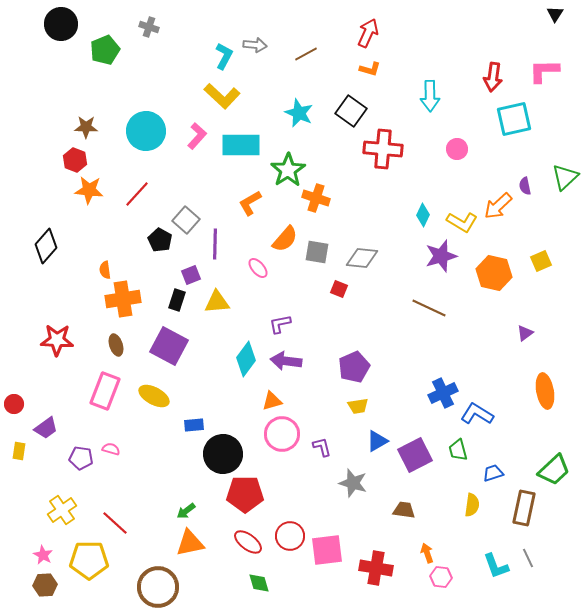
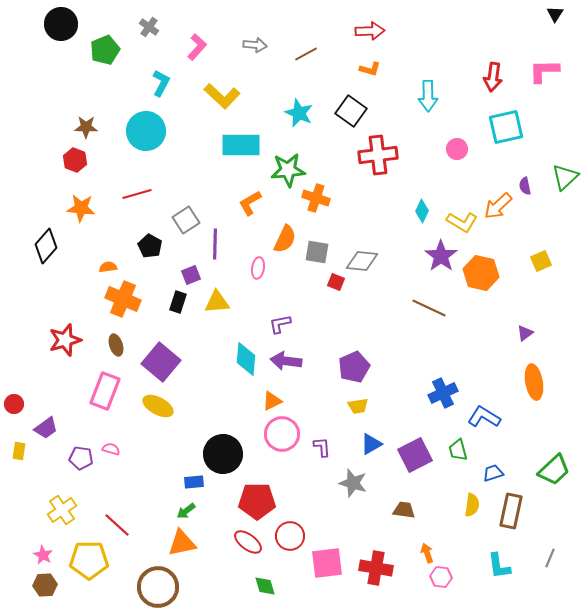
gray cross at (149, 27): rotated 18 degrees clockwise
red arrow at (368, 33): moved 2 px right, 2 px up; rotated 64 degrees clockwise
cyan L-shape at (224, 56): moved 63 px left, 27 px down
cyan arrow at (430, 96): moved 2 px left
cyan square at (514, 119): moved 8 px left, 8 px down
pink L-shape at (197, 136): moved 89 px up
red cross at (383, 149): moved 5 px left, 6 px down; rotated 12 degrees counterclockwise
green star at (288, 170): rotated 28 degrees clockwise
orange star at (89, 190): moved 8 px left, 18 px down
red line at (137, 194): rotated 32 degrees clockwise
cyan diamond at (423, 215): moved 1 px left, 4 px up
gray square at (186, 220): rotated 16 degrees clockwise
orange semicircle at (285, 239): rotated 16 degrees counterclockwise
black pentagon at (160, 240): moved 10 px left, 6 px down
purple star at (441, 256): rotated 20 degrees counterclockwise
gray diamond at (362, 258): moved 3 px down
pink ellipse at (258, 268): rotated 50 degrees clockwise
orange semicircle at (105, 270): moved 3 px right, 3 px up; rotated 90 degrees clockwise
orange hexagon at (494, 273): moved 13 px left
red square at (339, 289): moved 3 px left, 7 px up
orange cross at (123, 299): rotated 32 degrees clockwise
black rectangle at (177, 300): moved 1 px right, 2 px down
red star at (57, 340): moved 8 px right; rotated 20 degrees counterclockwise
purple square at (169, 346): moved 8 px left, 16 px down; rotated 12 degrees clockwise
cyan diamond at (246, 359): rotated 32 degrees counterclockwise
orange ellipse at (545, 391): moved 11 px left, 9 px up
yellow ellipse at (154, 396): moved 4 px right, 10 px down
orange triangle at (272, 401): rotated 10 degrees counterclockwise
blue L-shape at (477, 414): moved 7 px right, 3 px down
blue rectangle at (194, 425): moved 57 px down
blue triangle at (377, 441): moved 6 px left, 3 px down
purple L-shape at (322, 447): rotated 10 degrees clockwise
red pentagon at (245, 494): moved 12 px right, 7 px down
brown rectangle at (524, 508): moved 13 px left, 3 px down
red line at (115, 523): moved 2 px right, 2 px down
orange triangle at (190, 543): moved 8 px left
pink square at (327, 550): moved 13 px down
gray line at (528, 558): moved 22 px right; rotated 48 degrees clockwise
cyan L-shape at (496, 566): moved 3 px right; rotated 12 degrees clockwise
green diamond at (259, 583): moved 6 px right, 3 px down
